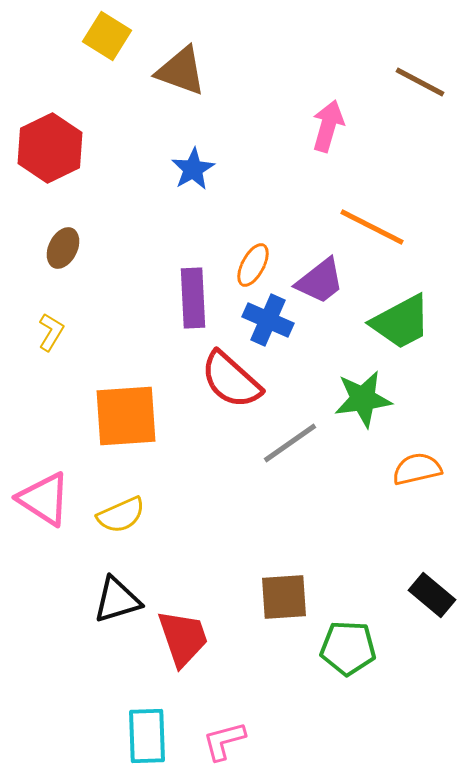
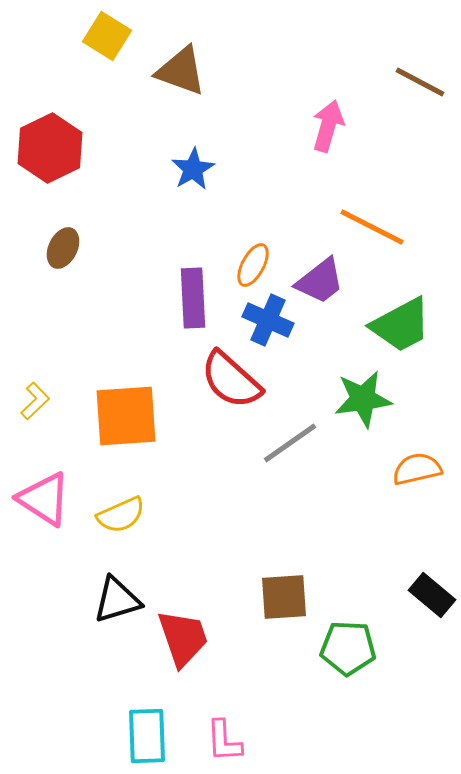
green trapezoid: moved 3 px down
yellow L-shape: moved 16 px left, 69 px down; rotated 15 degrees clockwise
pink L-shape: rotated 78 degrees counterclockwise
